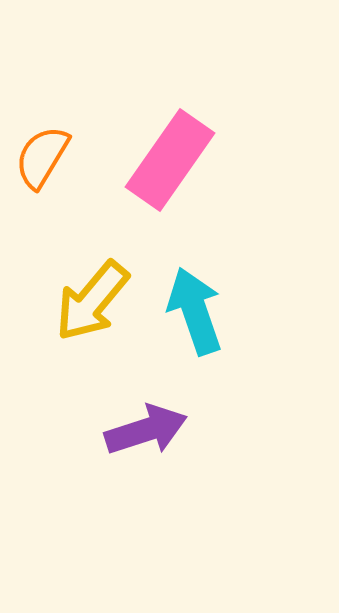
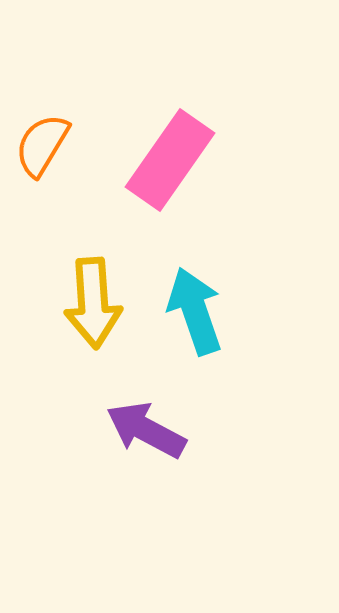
orange semicircle: moved 12 px up
yellow arrow: moved 1 px right, 2 px down; rotated 44 degrees counterclockwise
purple arrow: rotated 134 degrees counterclockwise
